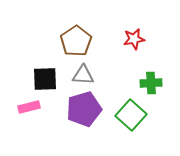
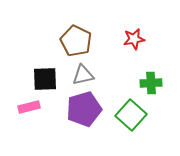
brown pentagon: rotated 12 degrees counterclockwise
gray triangle: rotated 15 degrees counterclockwise
